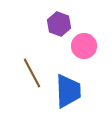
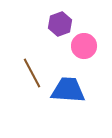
purple hexagon: moved 1 px right; rotated 20 degrees clockwise
blue trapezoid: moved 1 px up; rotated 84 degrees counterclockwise
